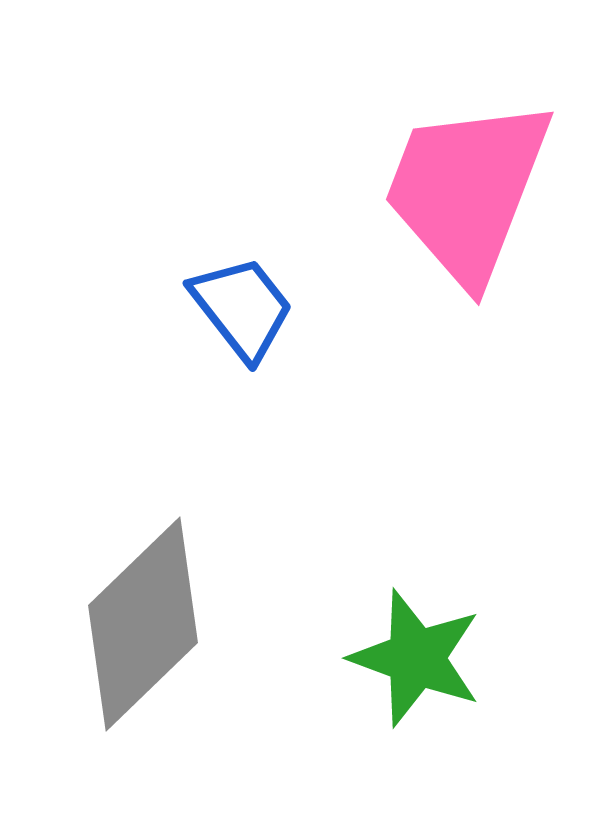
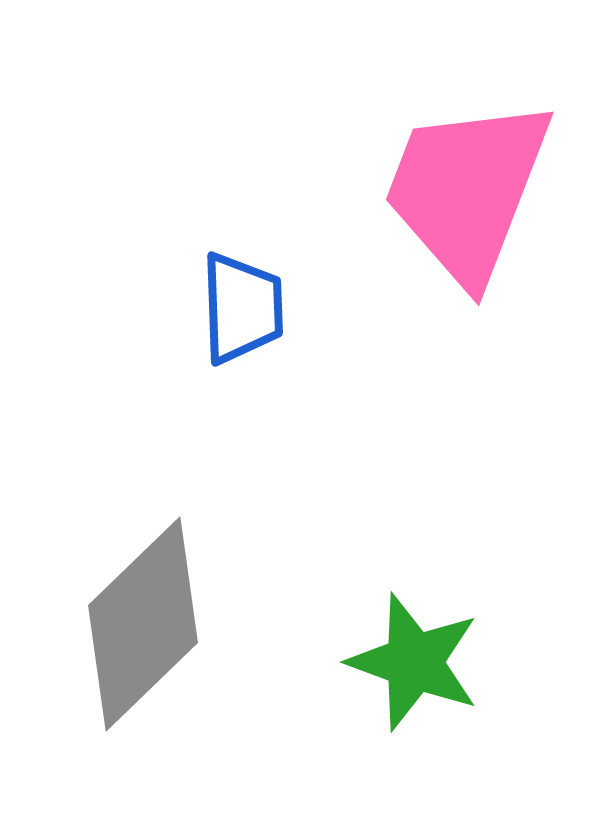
blue trapezoid: rotated 36 degrees clockwise
green star: moved 2 px left, 4 px down
